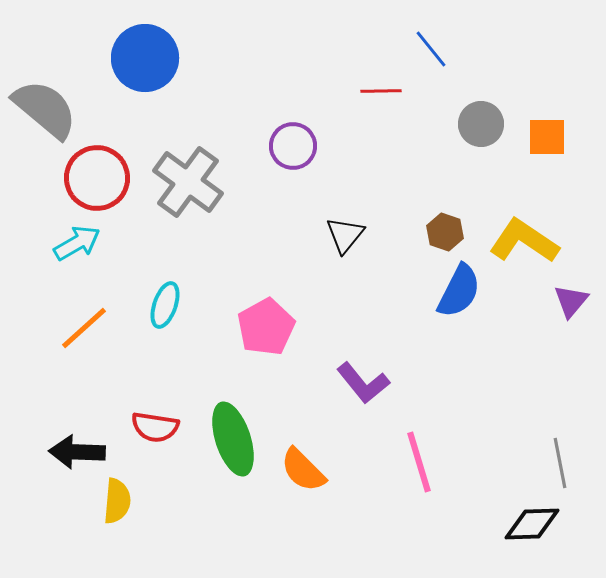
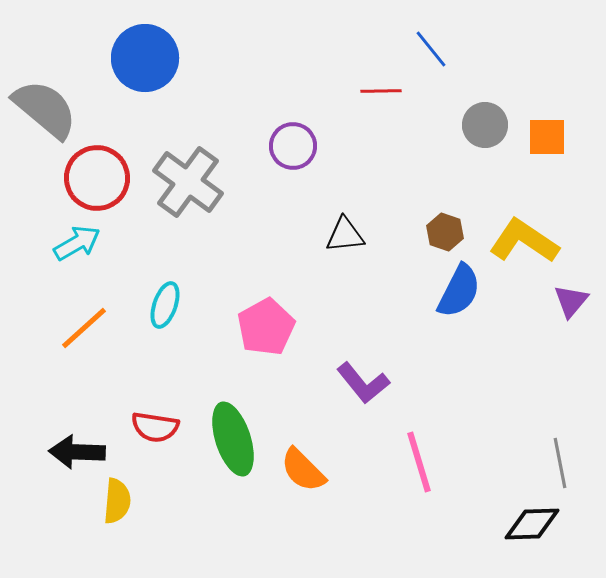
gray circle: moved 4 px right, 1 px down
black triangle: rotated 45 degrees clockwise
